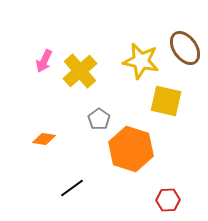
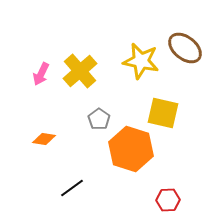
brown ellipse: rotated 16 degrees counterclockwise
pink arrow: moved 3 px left, 13 px down
yellow square: moved 3 px left, 12 px down
